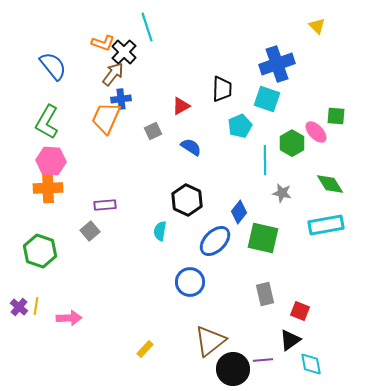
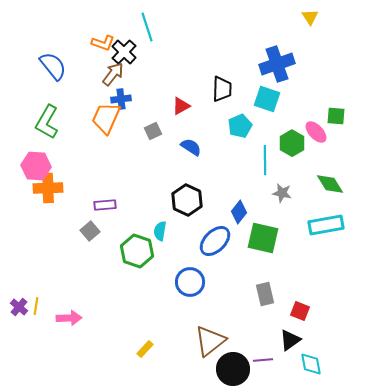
yellow triangle at (317, 26): moved 7 px left, 9 px up; rotated 12 degrees clockwise
pink hexagon at (51, 161): moved 15 px left, 5 px down
green hexagon at (40, 251): moved 97 px right
